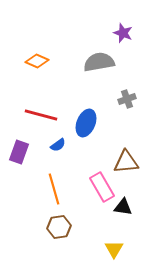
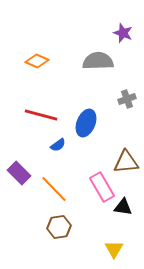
gray semicircle: moved 1 px left, 1 px up; rotated 8 degrees clockwise
purple rectangle: moved 21 px down; rotated 65 degrees counterclockwise
orange line: rotated 28 degrees counterclockwise
